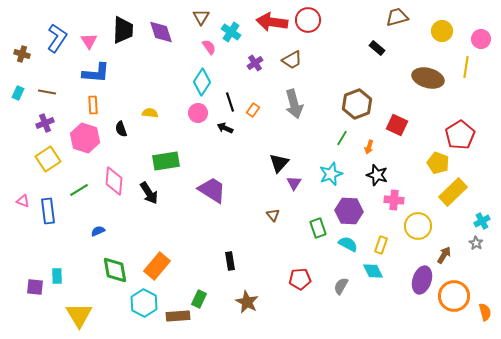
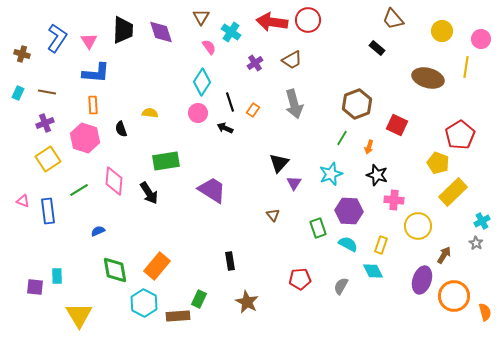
brown trapezoid at (397, 17): moved 4 px left, 2 px down; rotated 115 degrees counterclockwise
